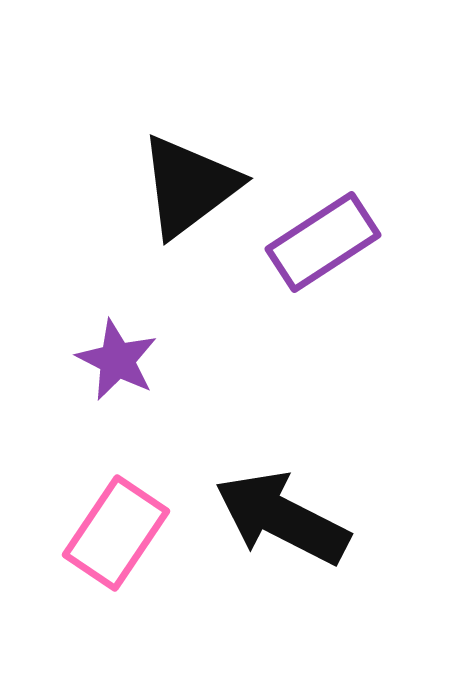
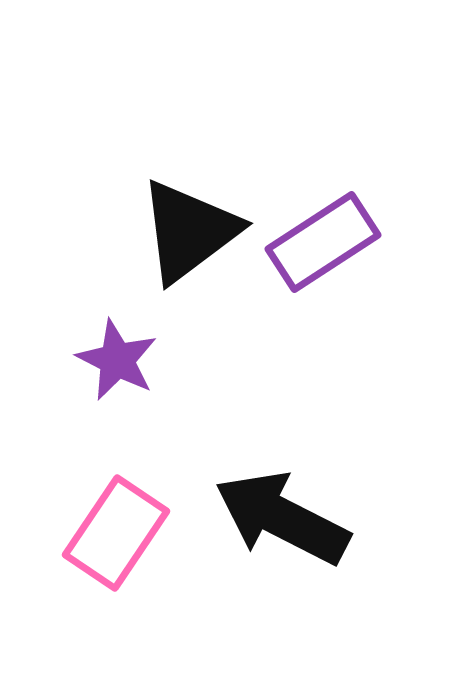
black triangle: moved 45 px down
